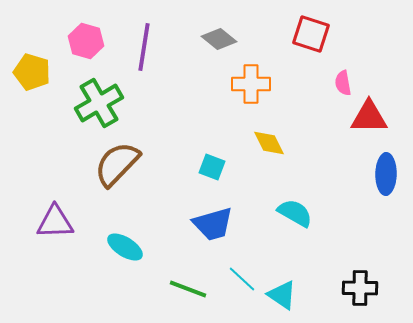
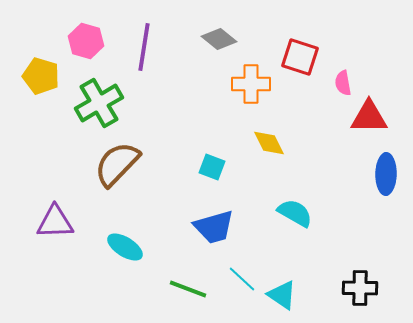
red square: moved 11 px left, 23 px down
yellow pentagon: moved 9 px right, 4 px down
blue trapezoid: moved 1 px right, 3 px down
